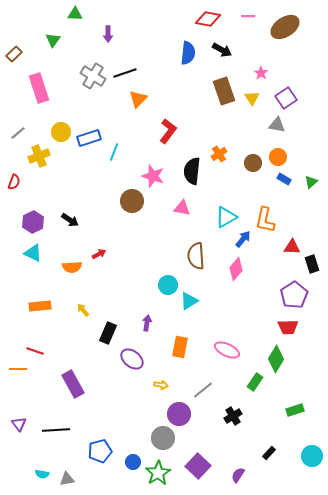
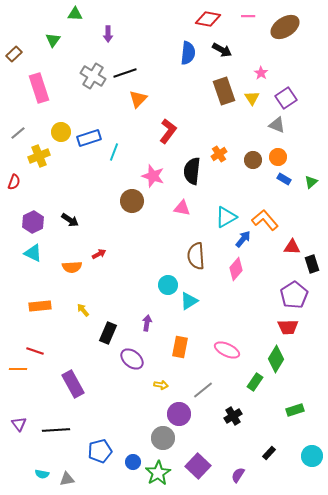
gray triangle at (277, 125): rotated 12 degrees clockwise
brown circle at (253, 163): moved 3 px up
orange L-shape at (265, 220): rotated 128 degrees clockwise
